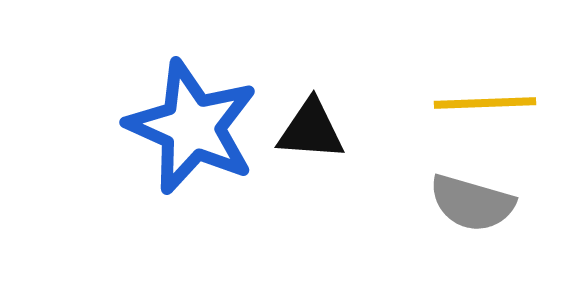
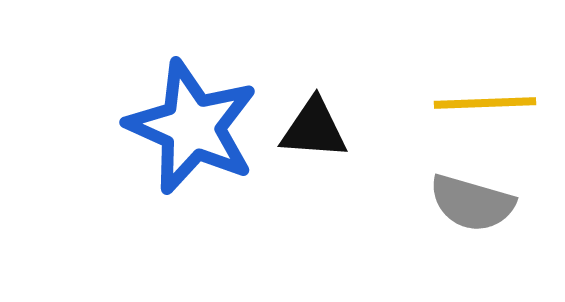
black triangle: moved 3 px right, 1 px up
